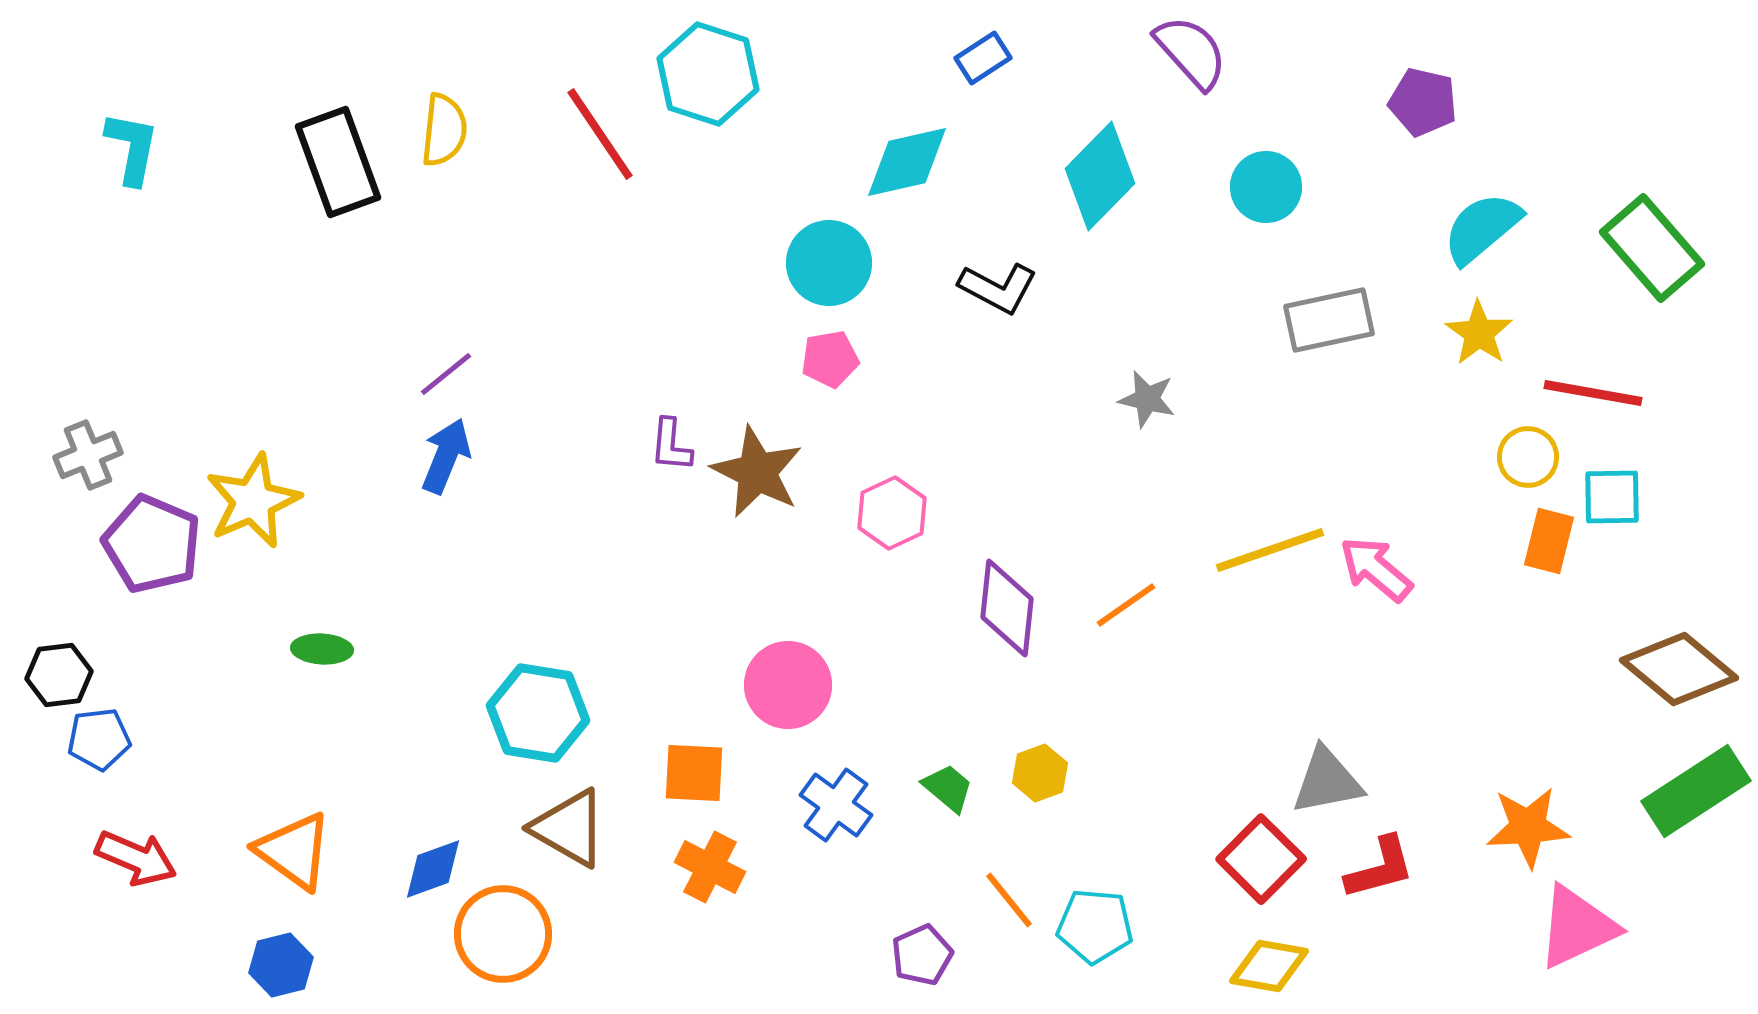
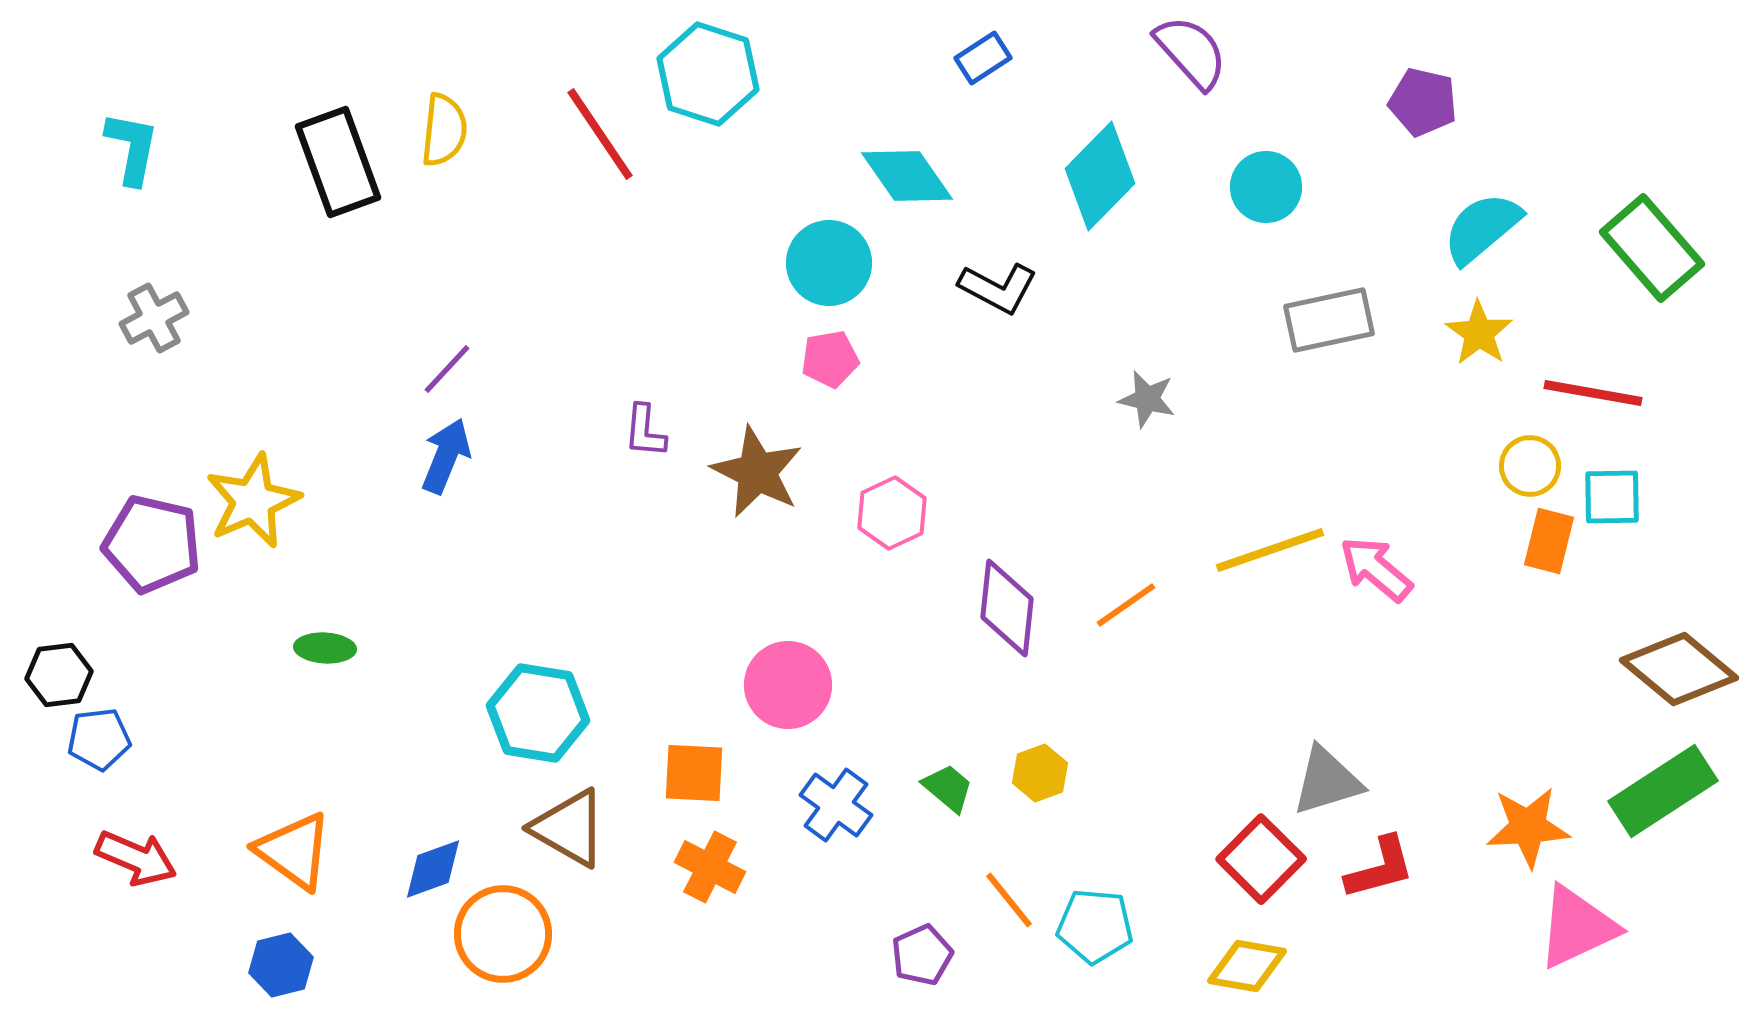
cyan diamond at (907, 162): moved 14 px down; rotated 68 degrees clockwise
purple line at (446, 374): moved 1 px right, 5 px up; rotated 8 degrees counterclockwise
purple L-shape at (671, 445): moved 26 px left, 14 px up
gray cross at (88, 455): moved 66 px right, 137 px up; rotated 6 degrees counterclockwise
yellow circle at (1528, 457): moved 2 px right, 9 px down
purple pentagon at (152, 544): rotated 10 degrees counterclockwise
green ellipse at (322, 649): moved 3 px right, 1 px up
gray triangle at (1327, 781): rotated 6 degrees counterclockwise
green rectangle at (1696, 791): moved 33 px left
yellow diamond at (1269, 966): moved 22 px left
